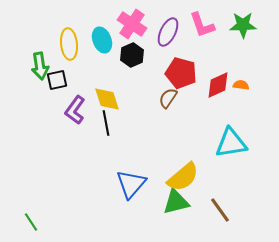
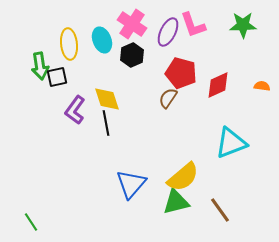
pink L-shape: moved 9 px left
black square: moved 3 px up
orange semicircle: moved 21 px right, 1 px down
cyan triangle: rotated 12 degrees counterclockwise
